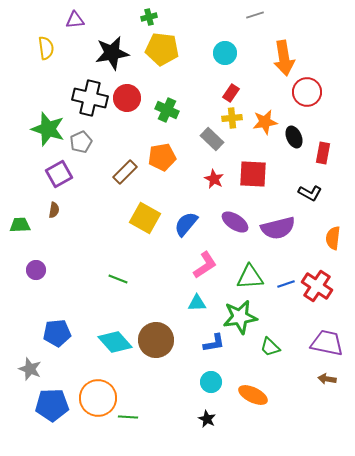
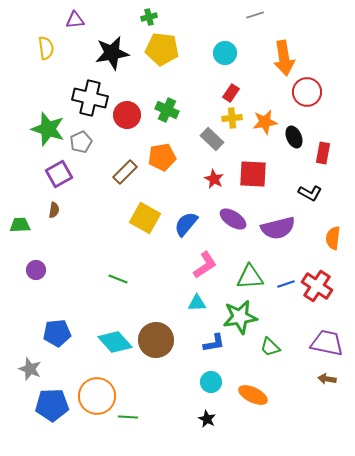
red circle at (127, 98): moved 17 px down
purple ellipse at (235, 222): moved 2 px left, 3 px up
orange circle at (98, 398): moved 1 px left, 2 px up
